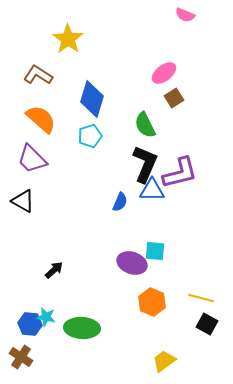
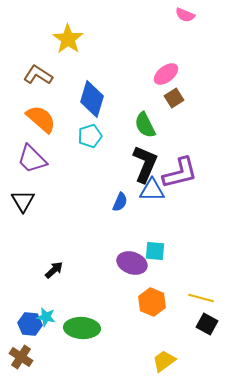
pink ellipse: moved 2 px right, 1 px down
black triangle: rotated 30 degrees clockwise
